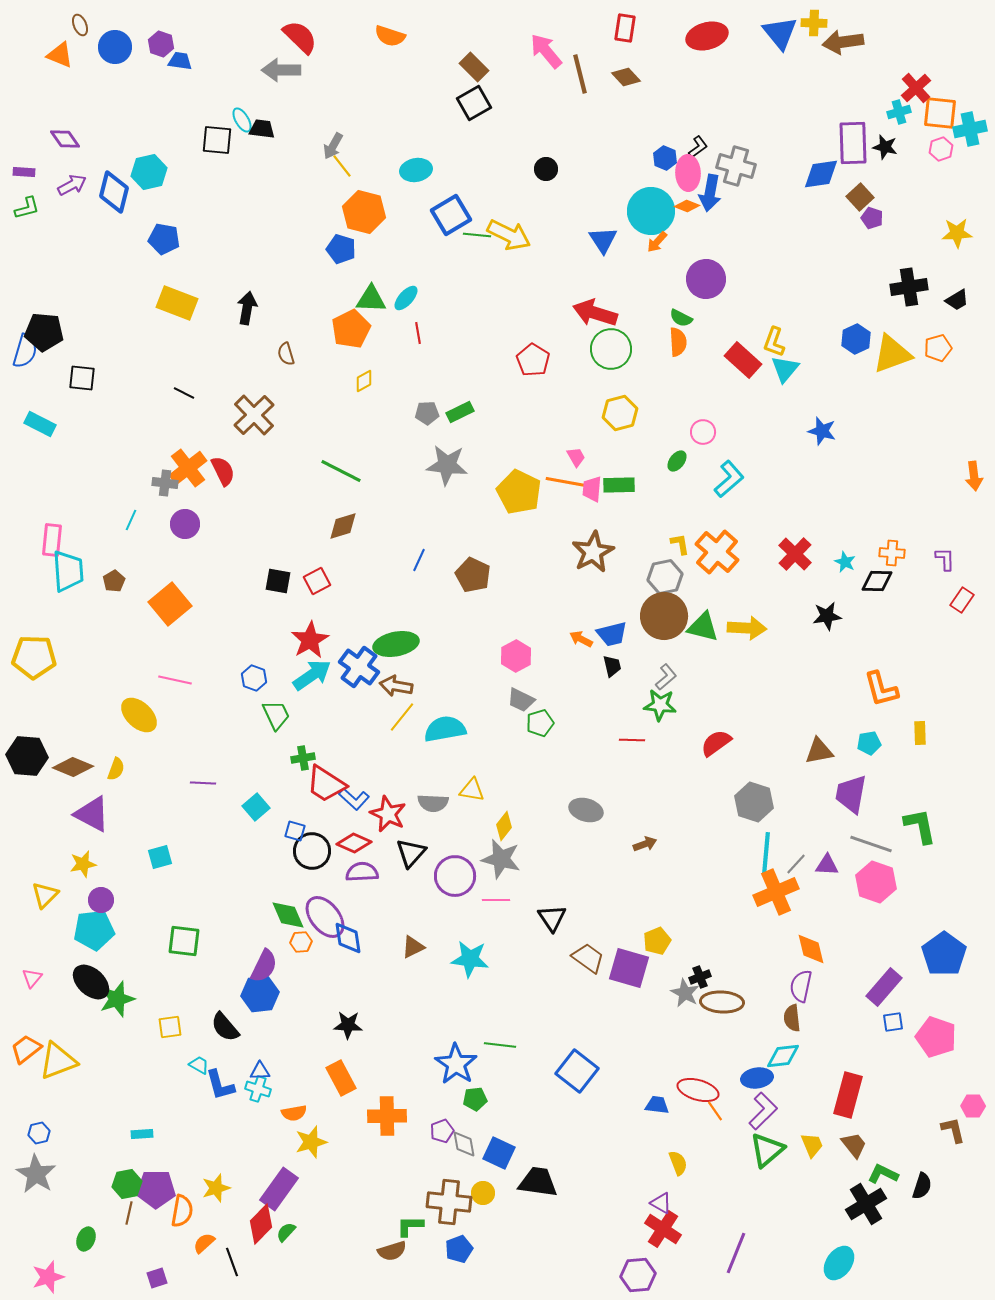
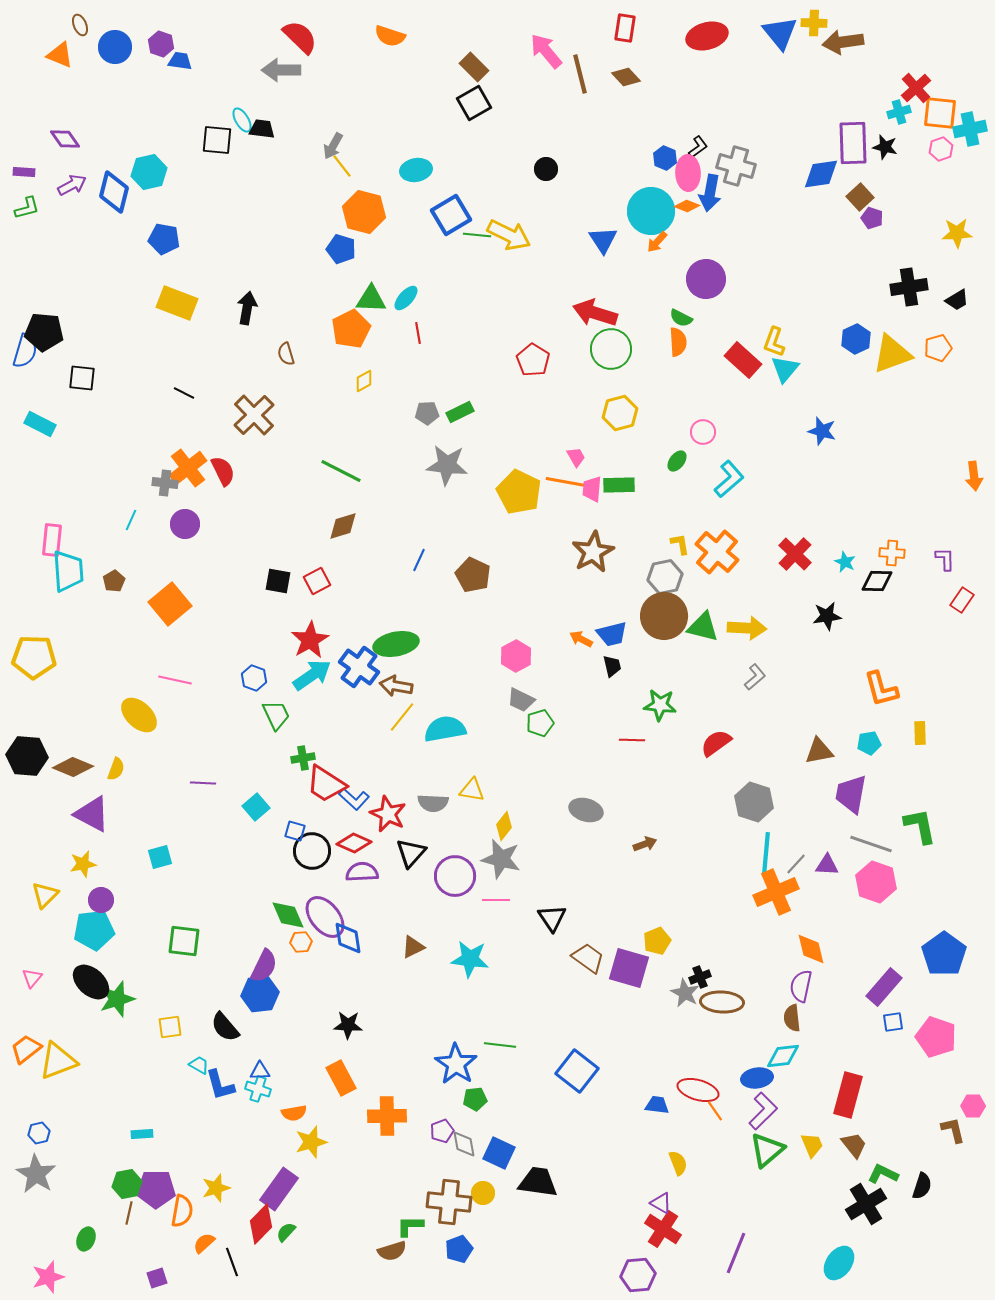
gray L-shape at (666, 677): moved 89 px right
